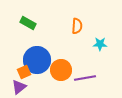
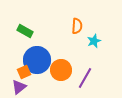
green rectangle: moved 3 px left, 8 px down
cyan star: moved 6 px left, 3 px up; rotated 24 degrees counterclockwise
purple line: rotated 50 degrees counterclockwise
